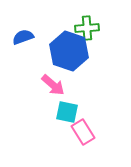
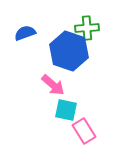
blue semicircle: moved 2 px right, 4 px up
cyan square: moved 1 px left, 2 px up
pink rectangle: moved 1 px right, 1 px up
